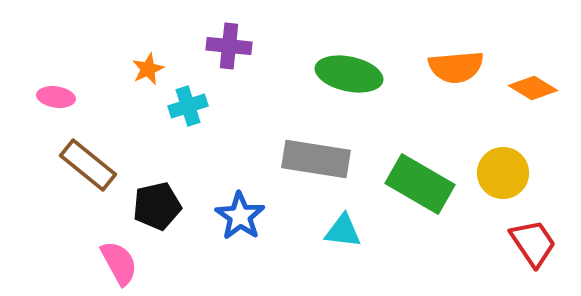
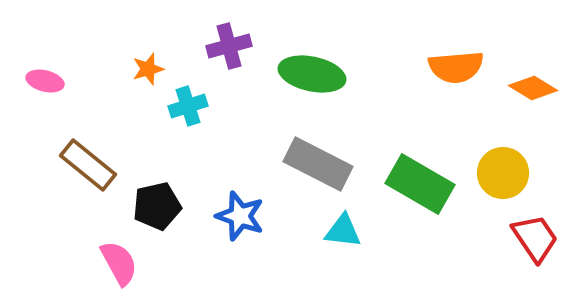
purple cross: rotated 21 degrees counterclockwise
orange star: rotated 8 degrees clockwise
green ellipse: moved 37 px left
pink ellipse: moved 11 px left, 16 px up; rotated 6 degrees clockwise
gray rectangle: moved 2 px right, 5 px down; rotated 18 degrees clockwise
blue star: rotated 15 degrees counterclockwise
red trapezoid: moved 2 px right, 5 px up
